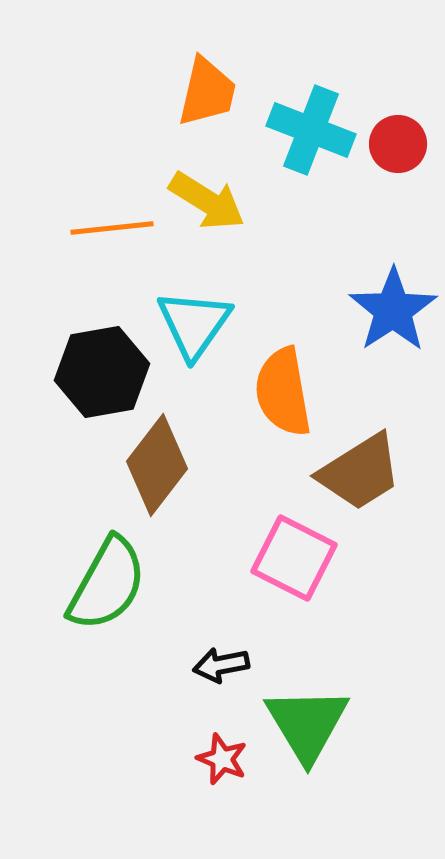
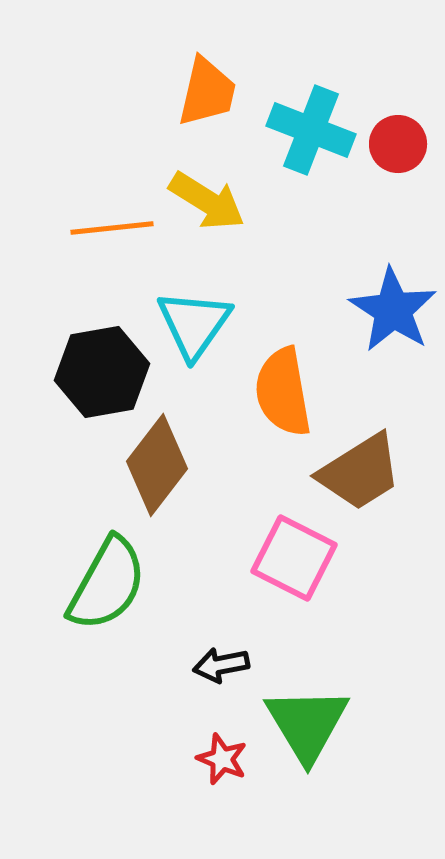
blue star: rotated 6 degrees counterclockwise
